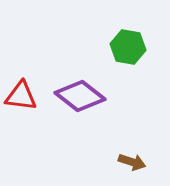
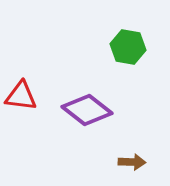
purple diamond: moved 7 px right, 14 px down
brown arrow: rotated 16 degrees counterclockwise
